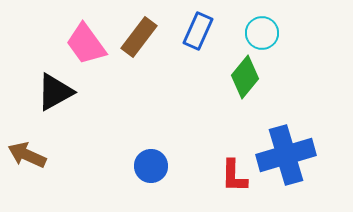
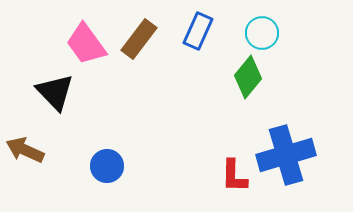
brown rectangle: moved 2 px down
green diamond: moved 3 px right
black triangle: rotated 45 degrees counterclockwise
brown arrow: moved 2 px left, 5 px up
blue circle: moved 44 px left
